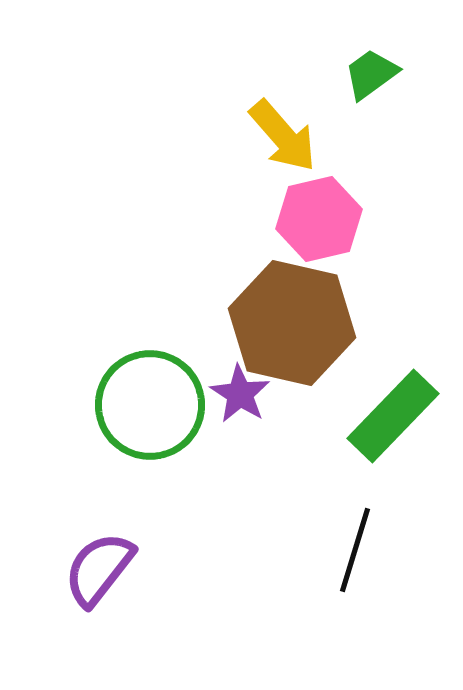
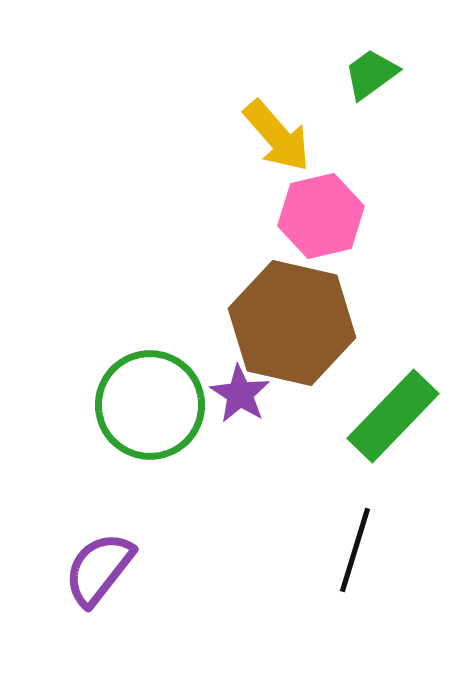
yellow arrow: moved 6 px left
pink hexagon: moved 2 px right, 3 px up
